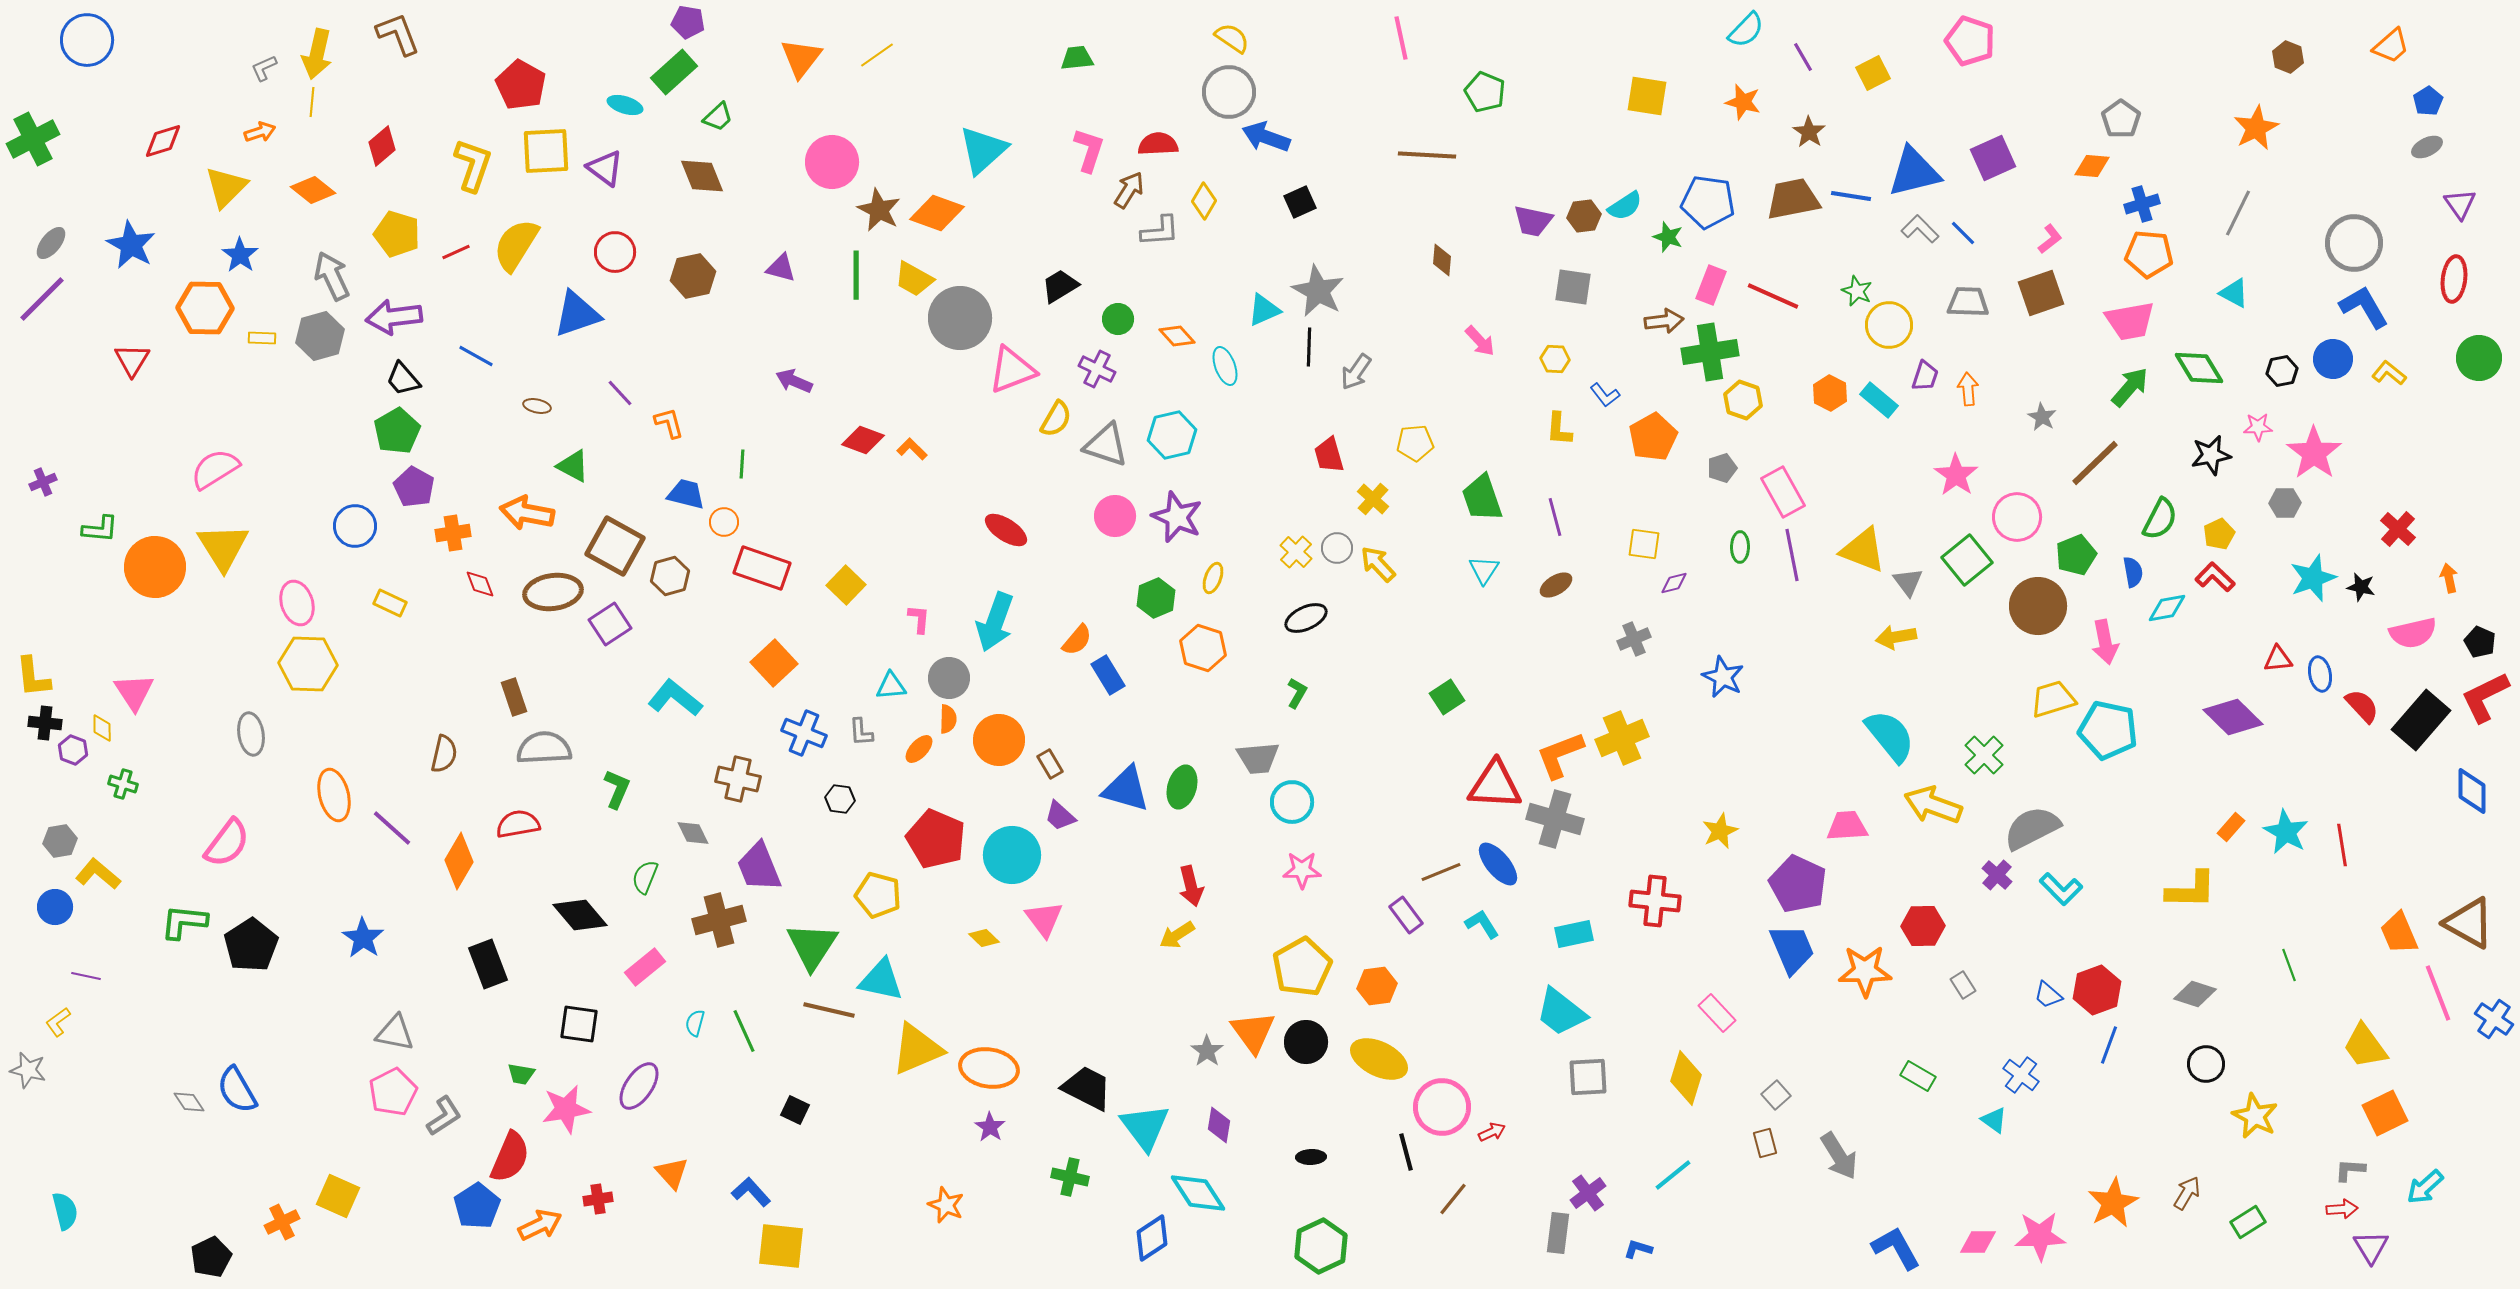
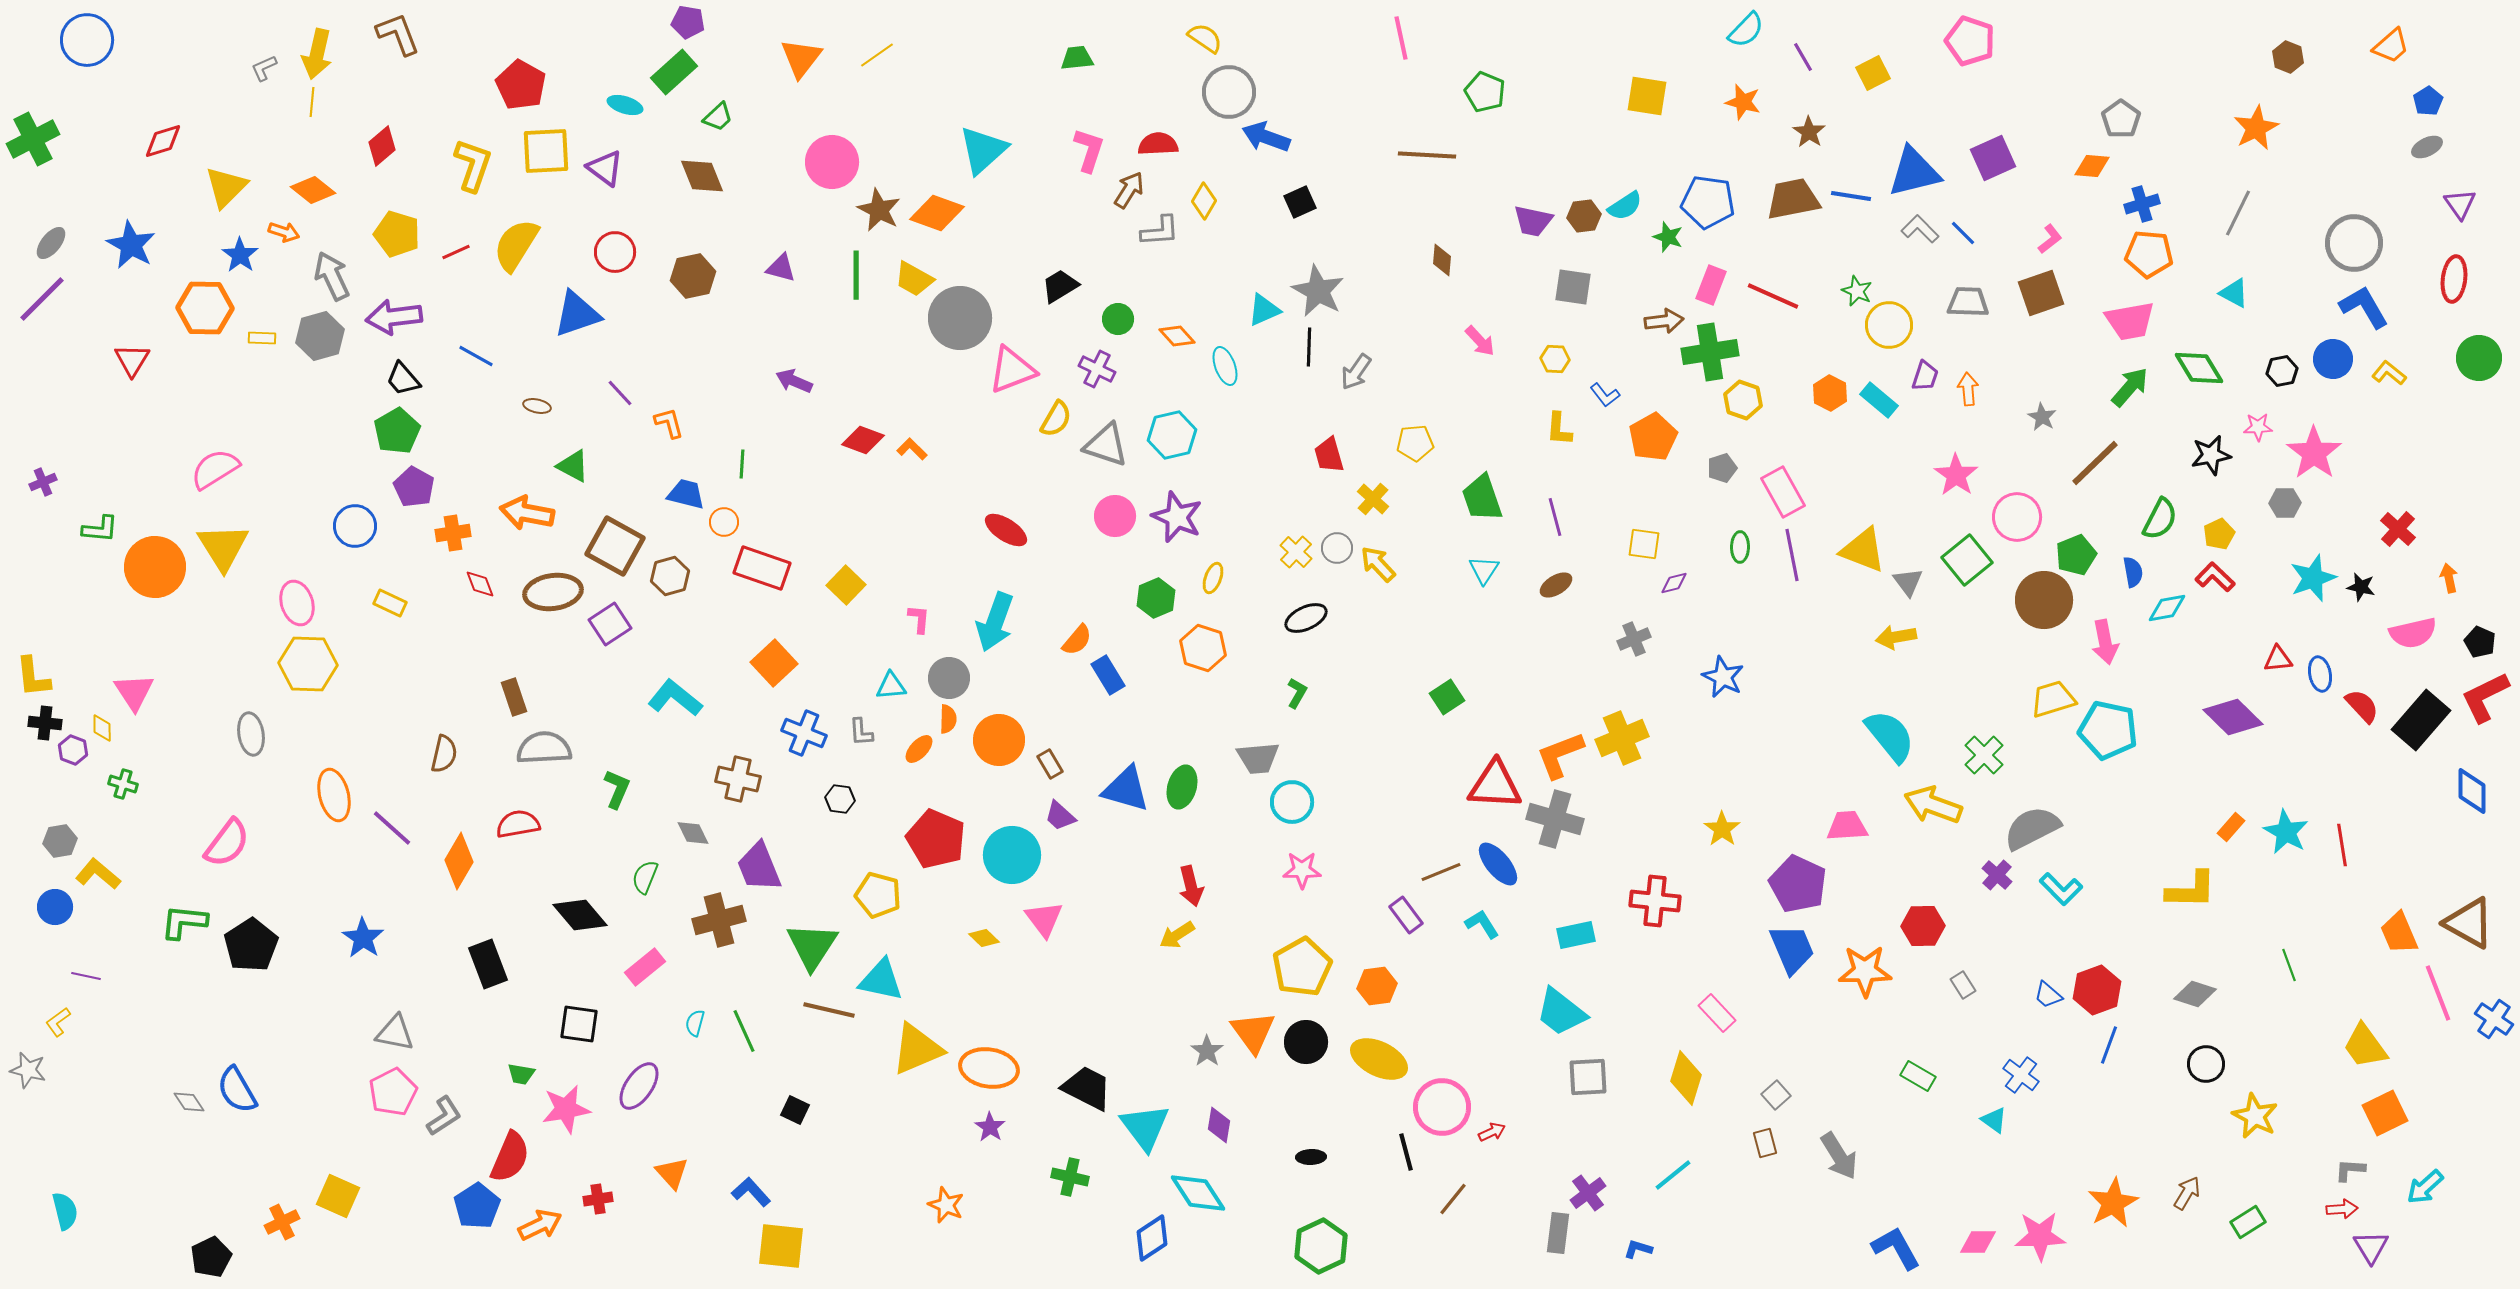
yellow semicircle at (1232, 38): moved 27 px left
orange arrow at (260, 132): moved 24 px right, 100 px down; rotated 36 degrees clockwise
brown circle at (2038, 606): moved 6 px right, 6 px up
yellow star at (1720, 831): moved 2 px right, 2 px up; rotated 12 degrees counterclockwise
cyan rectangle at (1574, 934): moved 2 px right, 1 px down
